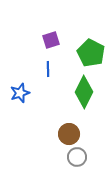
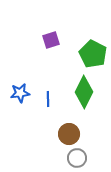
green pentagon: moved 2 px right, 1 px down
blue line: moved 30 px down
blue star: rotated 12 degrees clockwise
gray circle: moved 1 px down
